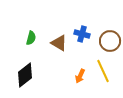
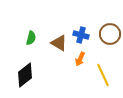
blue cross: moved 1 px left, 1 px down
brown circle: moved 7 px up
yellow line: moved 4 px down
orange arrow: moved 17 px up
